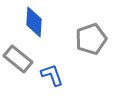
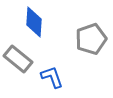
blue L-shape: moved 2 px down
